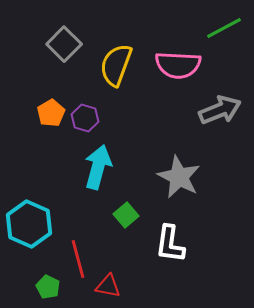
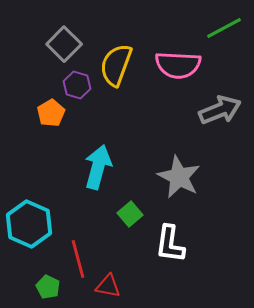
purple hexagon: moved 8 px left, 33 px up
green square: moved 4 px right, 1 px up
